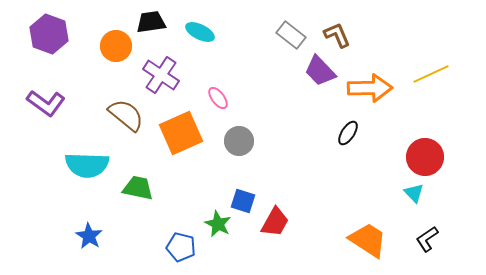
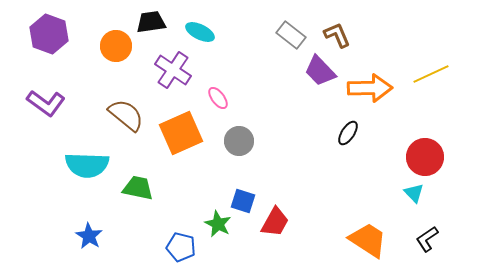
purple cross: moved 12 px right, 5 px up
